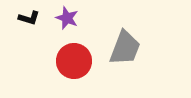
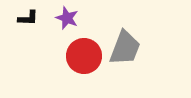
black L-shape: moved 1 px left; rotated 15 degrees counterclockwise
red circle: moved 10 px right, 5 px up
